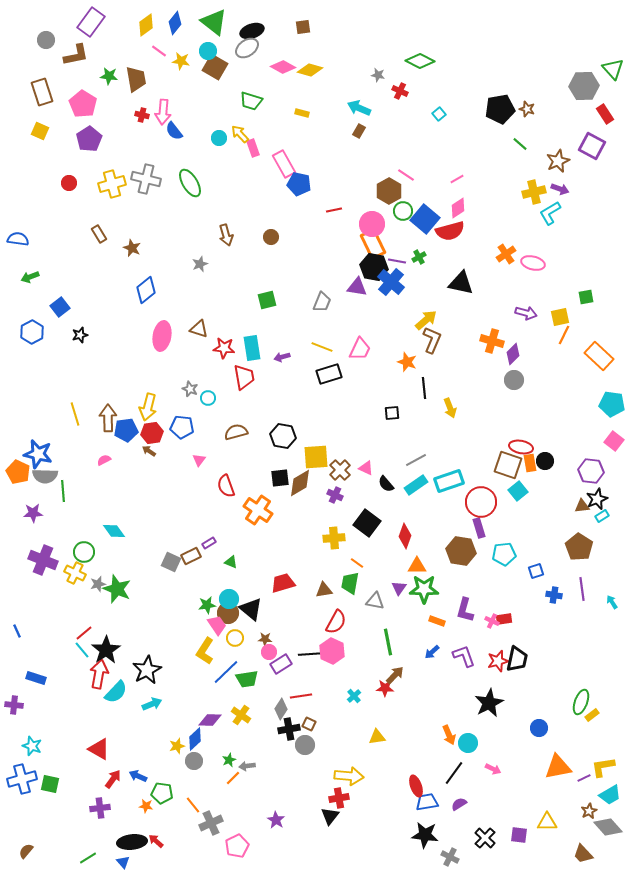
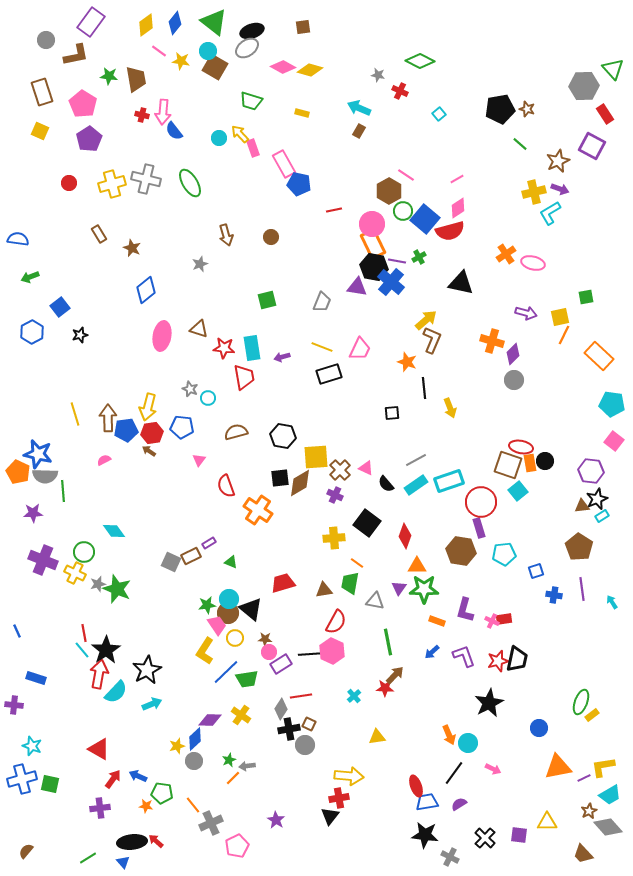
red line at (84, 633): rotated 60 degrees counterclockwise
